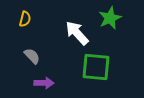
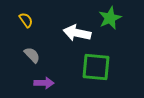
yellow semicircle: moved 1 px right, 1 px down; rotated 49 degrees counterclockwise
white arrow: rotated 36 degrees counterclockwise
gray semicircle: moved 1 px up
